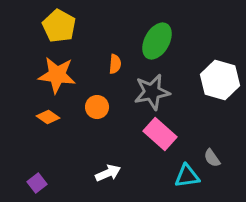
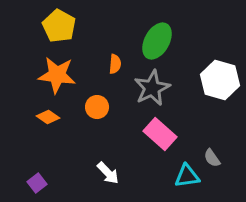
gray star: moved 4 px up; rotated 15 degrees counterclockwise
white arrow: rotated 70 degrees clockwise
